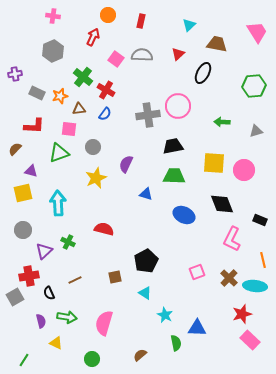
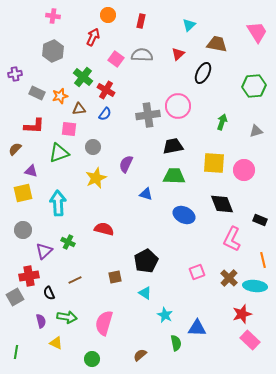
green arrow at (222, 122): rotated 105 degrees clockwise
green line at (24, 360): moved 8 px left, 8 px up; rotated 24 degrees counterclockwise
